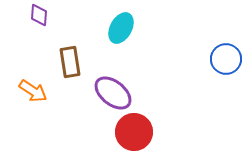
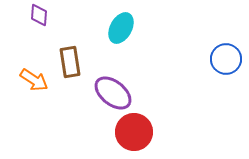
orange arrow: moved 1 px right, 11 px up
